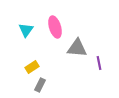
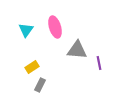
gray triangle: moved 2 px down
